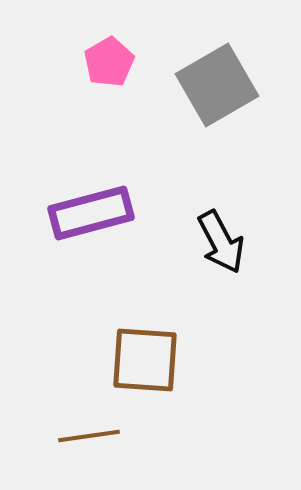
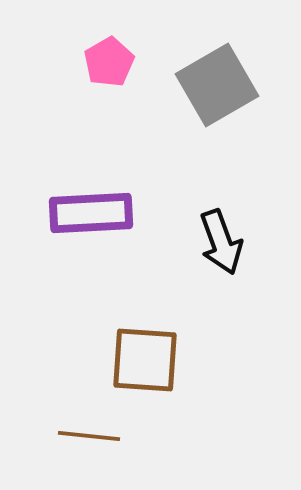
purple rectangle: rotated 12 degrees clockwise
black arrow: rotated 8 degrees clockwise
brown line: rotated 14 degrees clockwise
